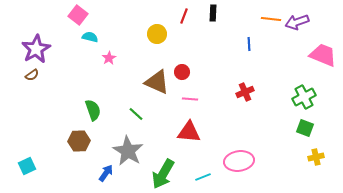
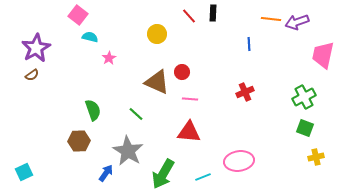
red line: moved 5 px right; rotated 63 degrees counterclockwise
purple star: moved 1 px up
pink trapezoid: rotated 100 degrees counterclockwise
cyan square: moved 3 px left, 6 px down
